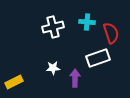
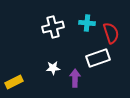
cyan cross: moved 1 px down
